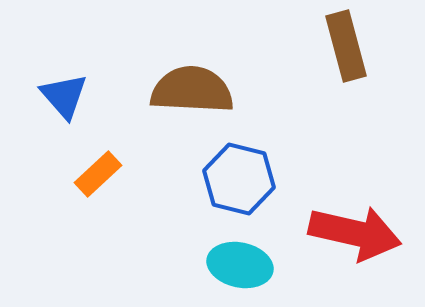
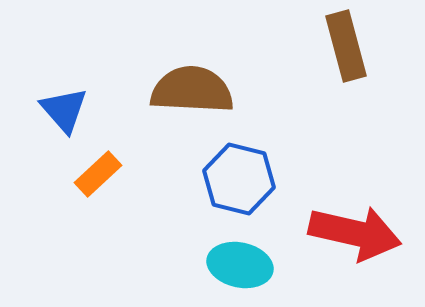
blue triangle: moved 14 px down
